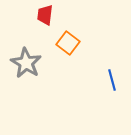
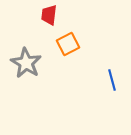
red trapezoid: moved 4 px right
orange square: moved 1 px down; rotated 25 degrees clockwise
